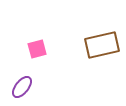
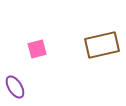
purple ellipse: moved 7 px left; rotated 70 degrees counterclockwise
